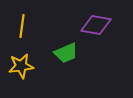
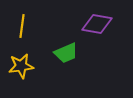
purple diamond: moved 1 px right, 1 px up
